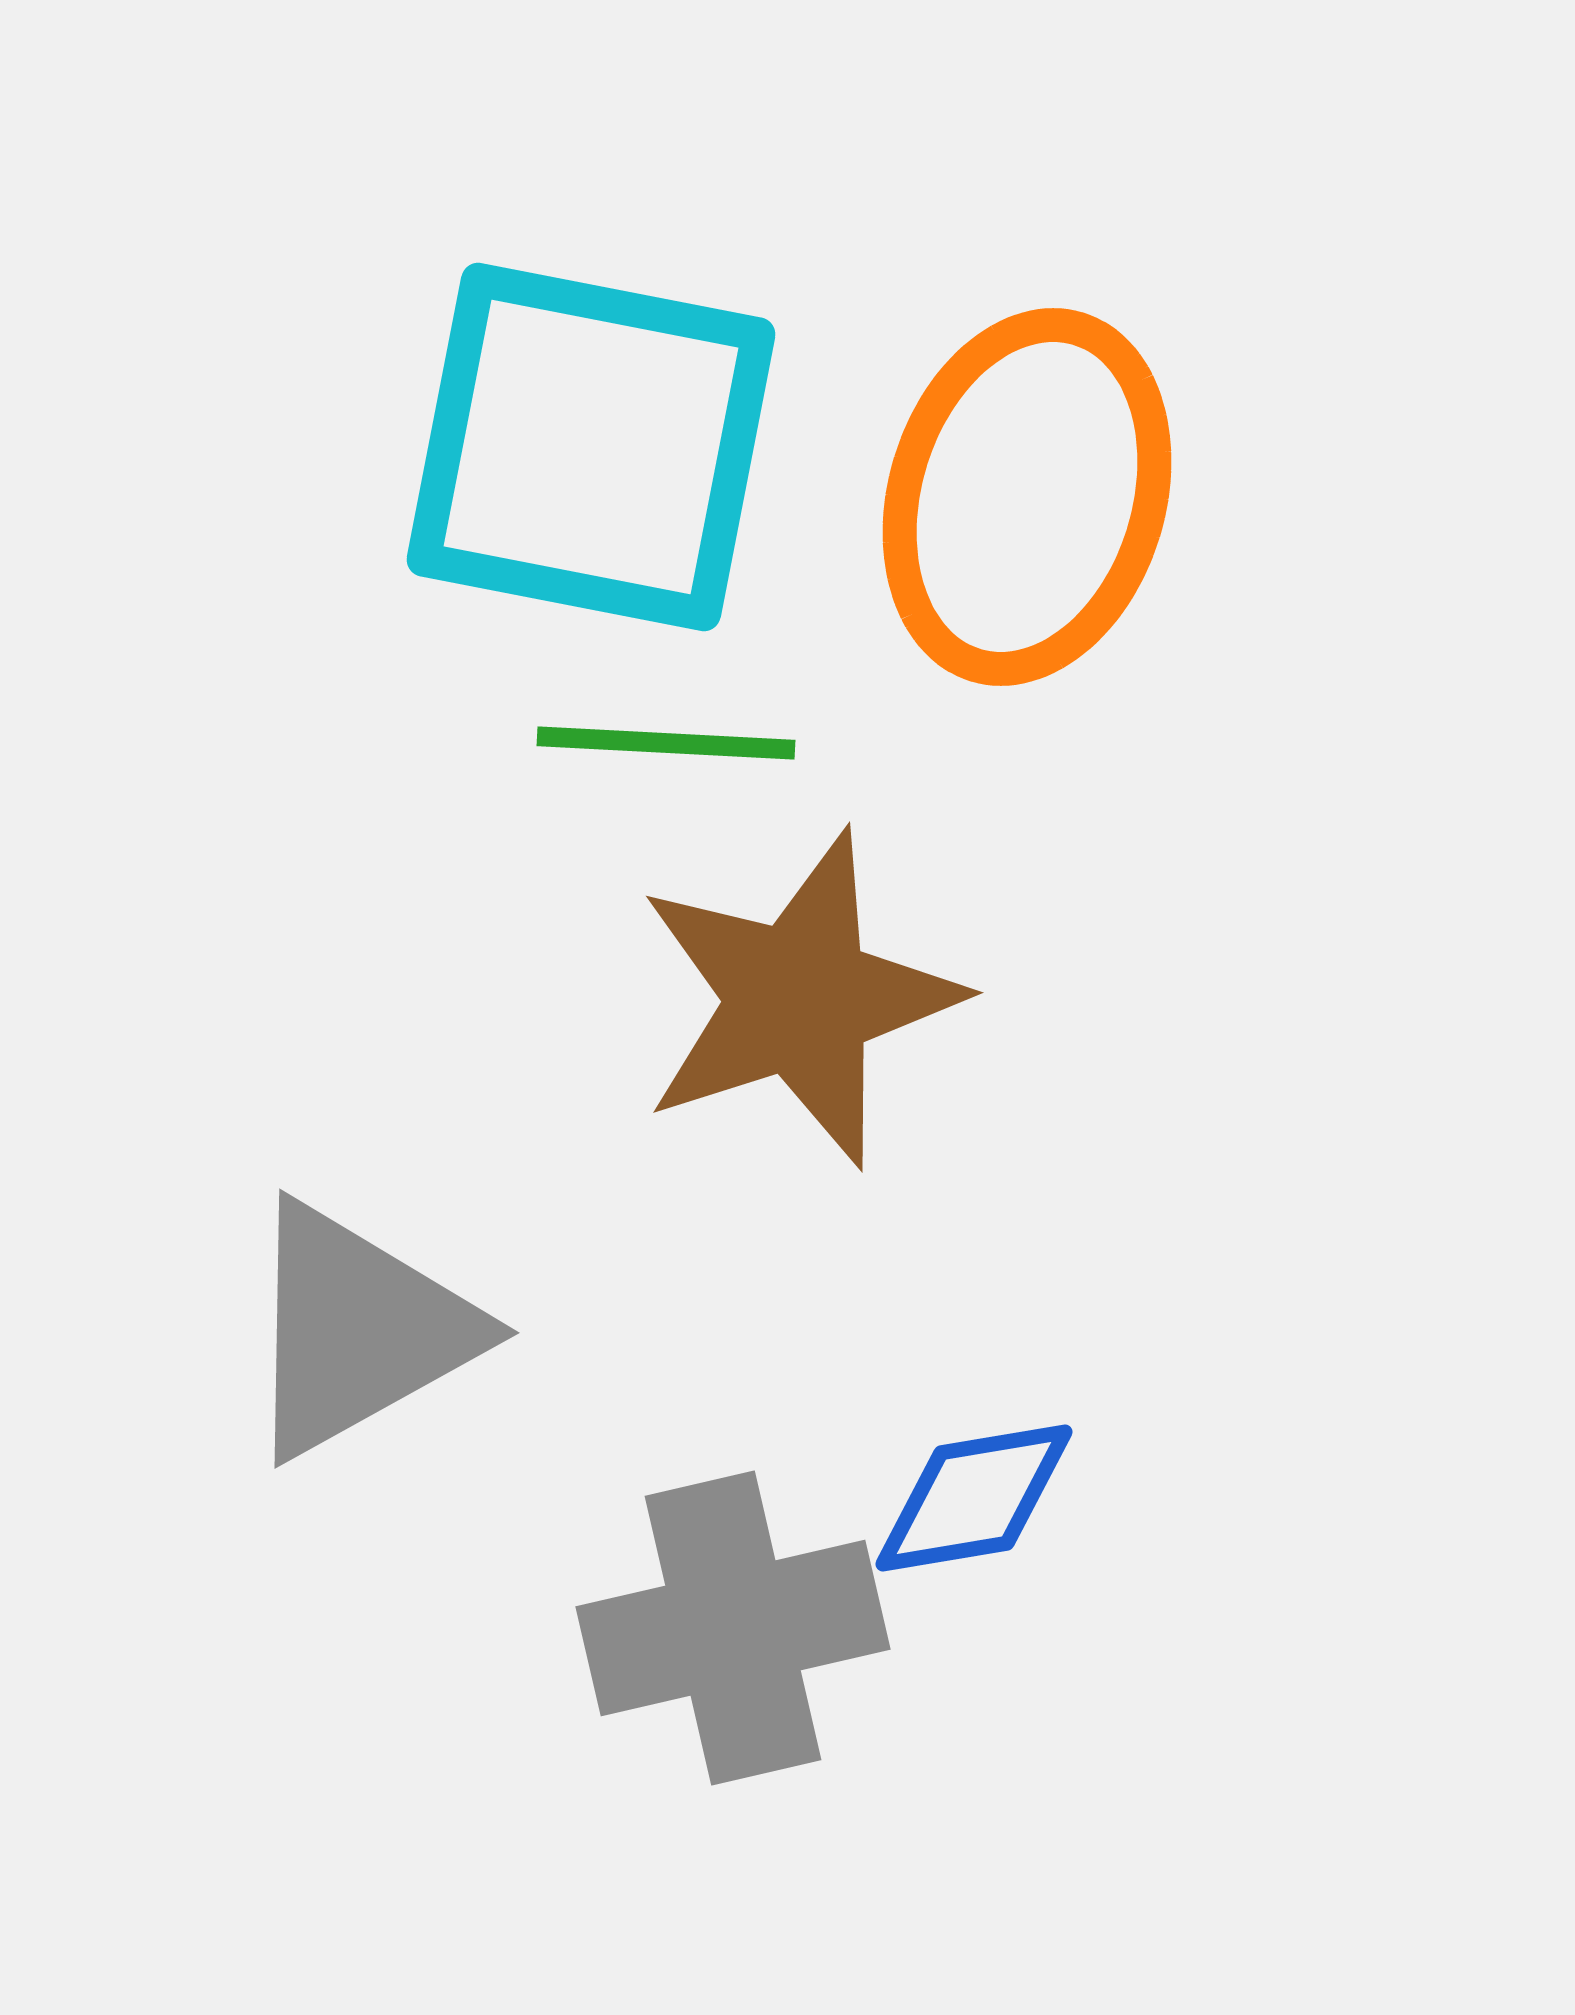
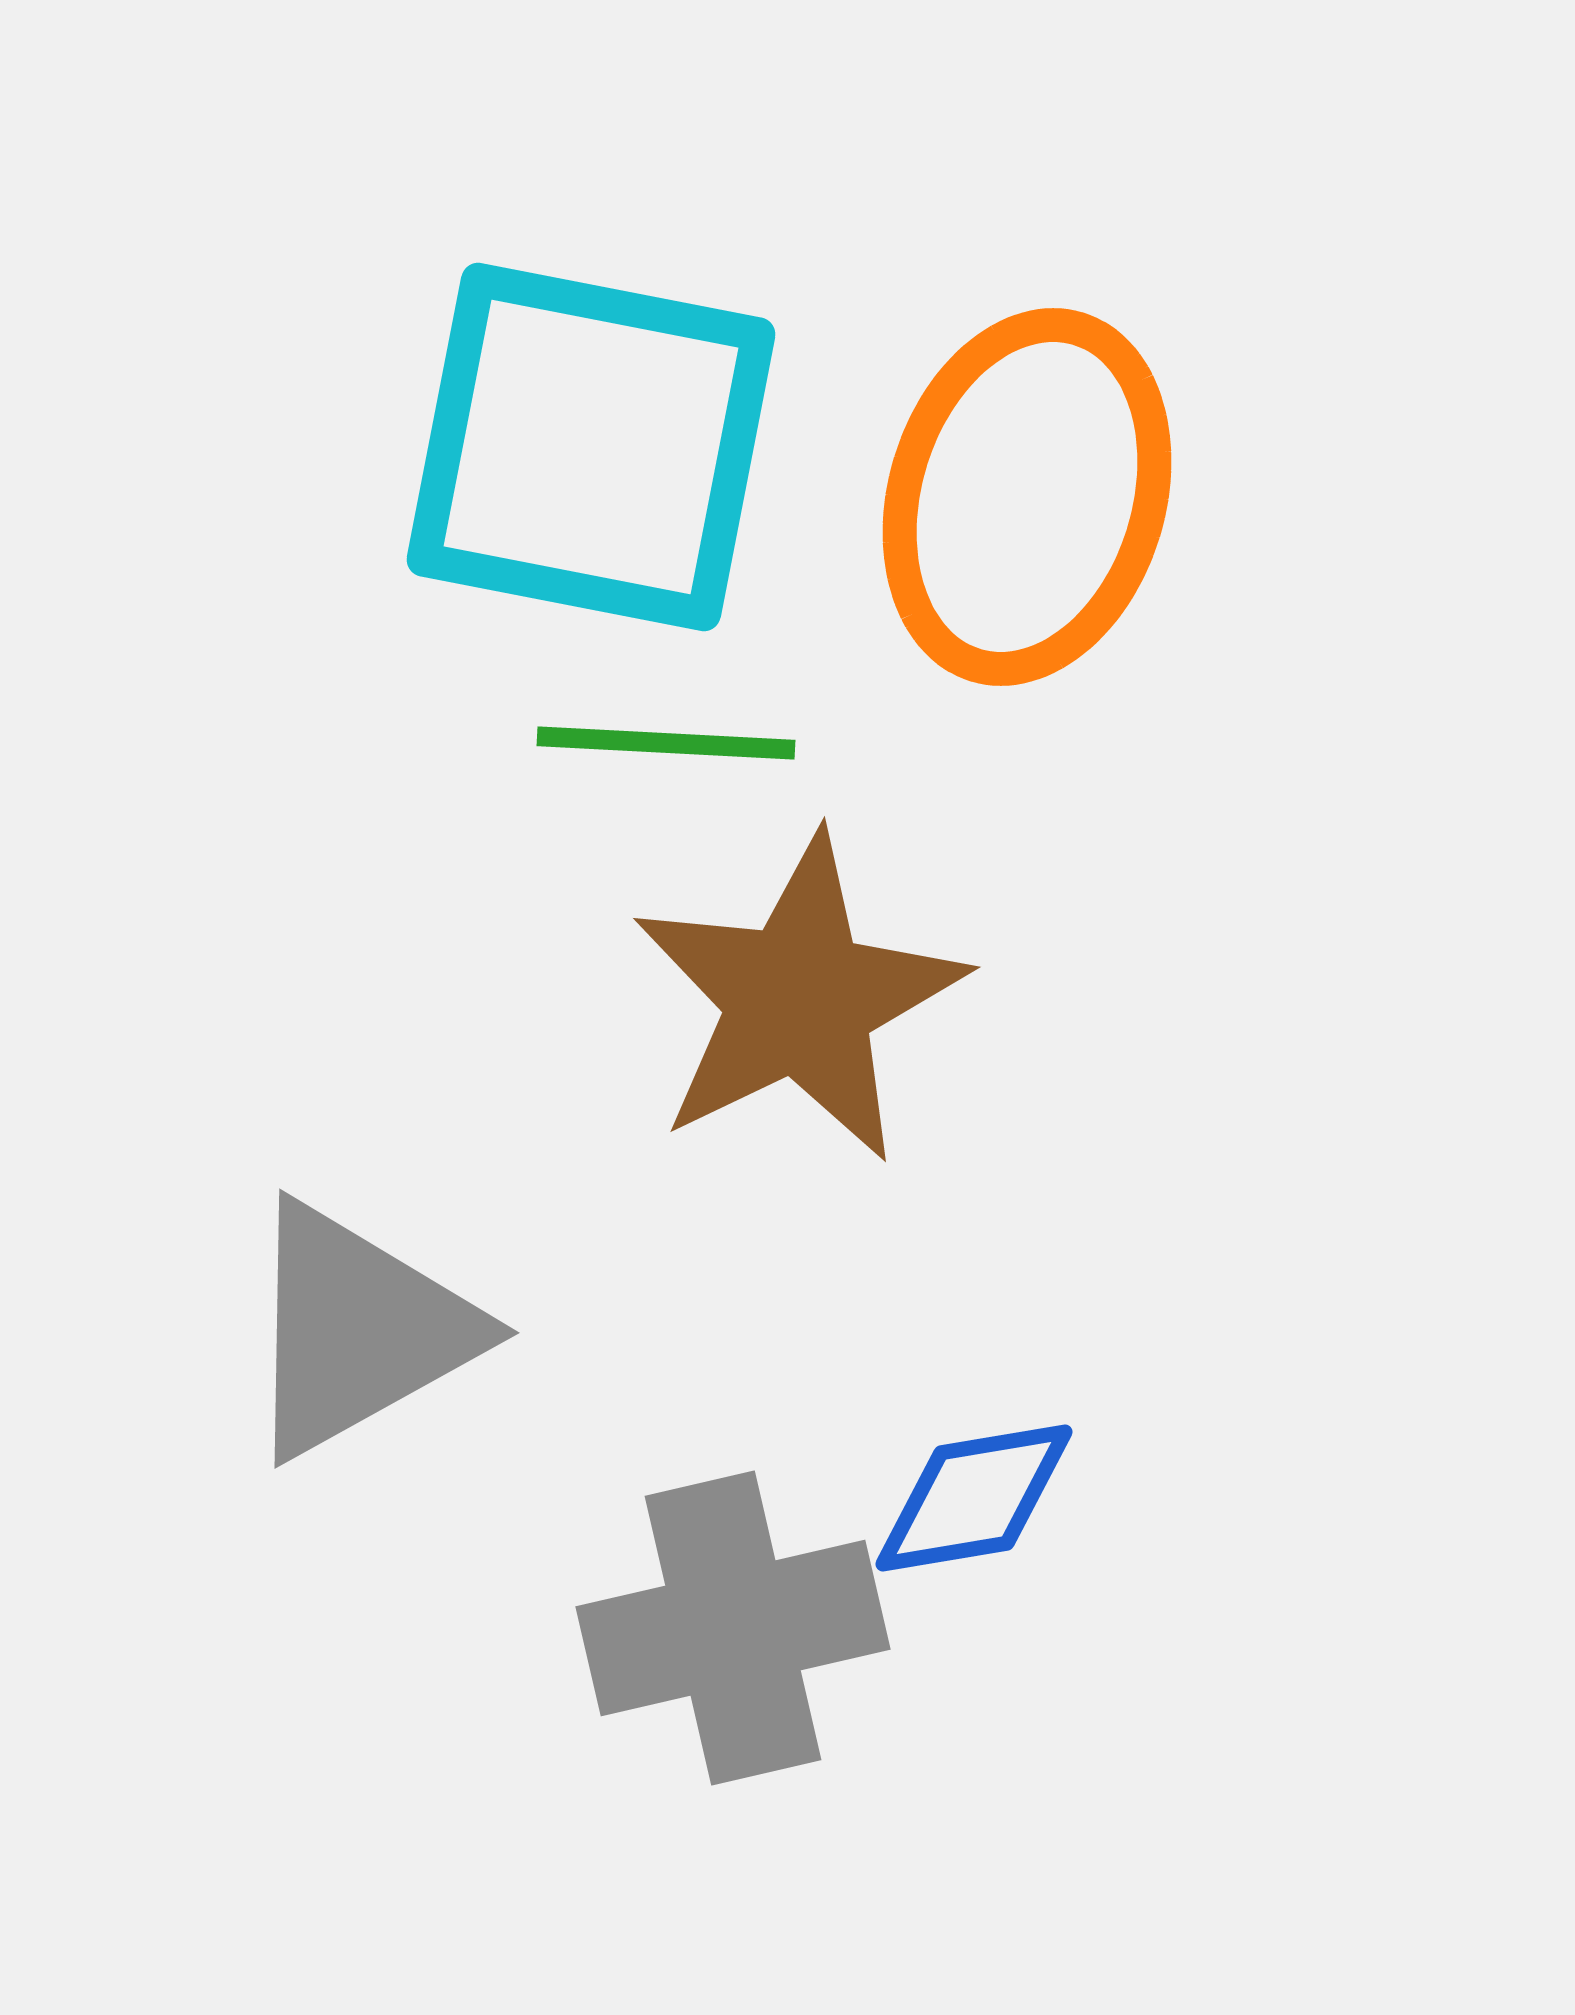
brown star: rotated 8 degrees counterclockwise
